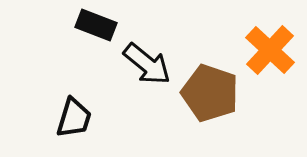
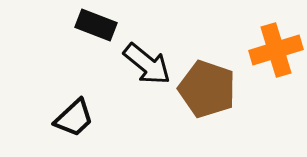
orange cross: moved 6 px right; rotated 30 degrees clockwise
brown pentagon: moved 3 px left, 4 px up
black trapezoid: rotated 30 degrees clockwise
